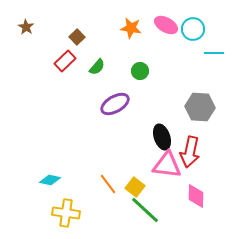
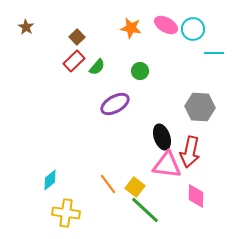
red rectangle: moved 9 px right
cyan diamond: rotated 50 degrees counterclockwise
